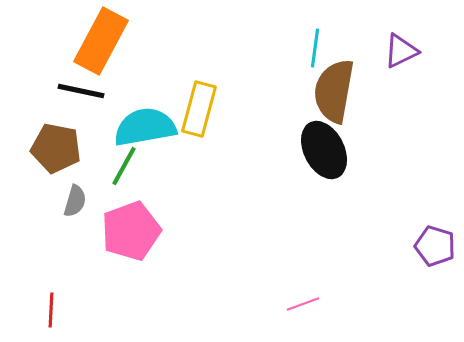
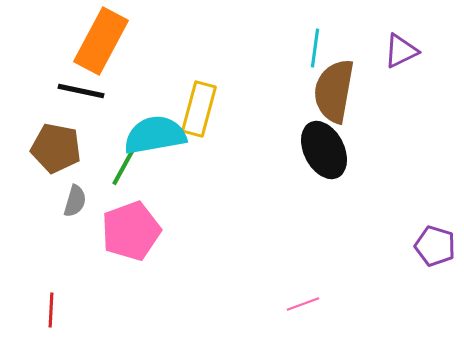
cyan semicircle: moved 10 px right, 8 px down
